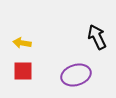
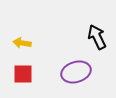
red square: moved 3 px down
purple ellipse: moved 3 px up
